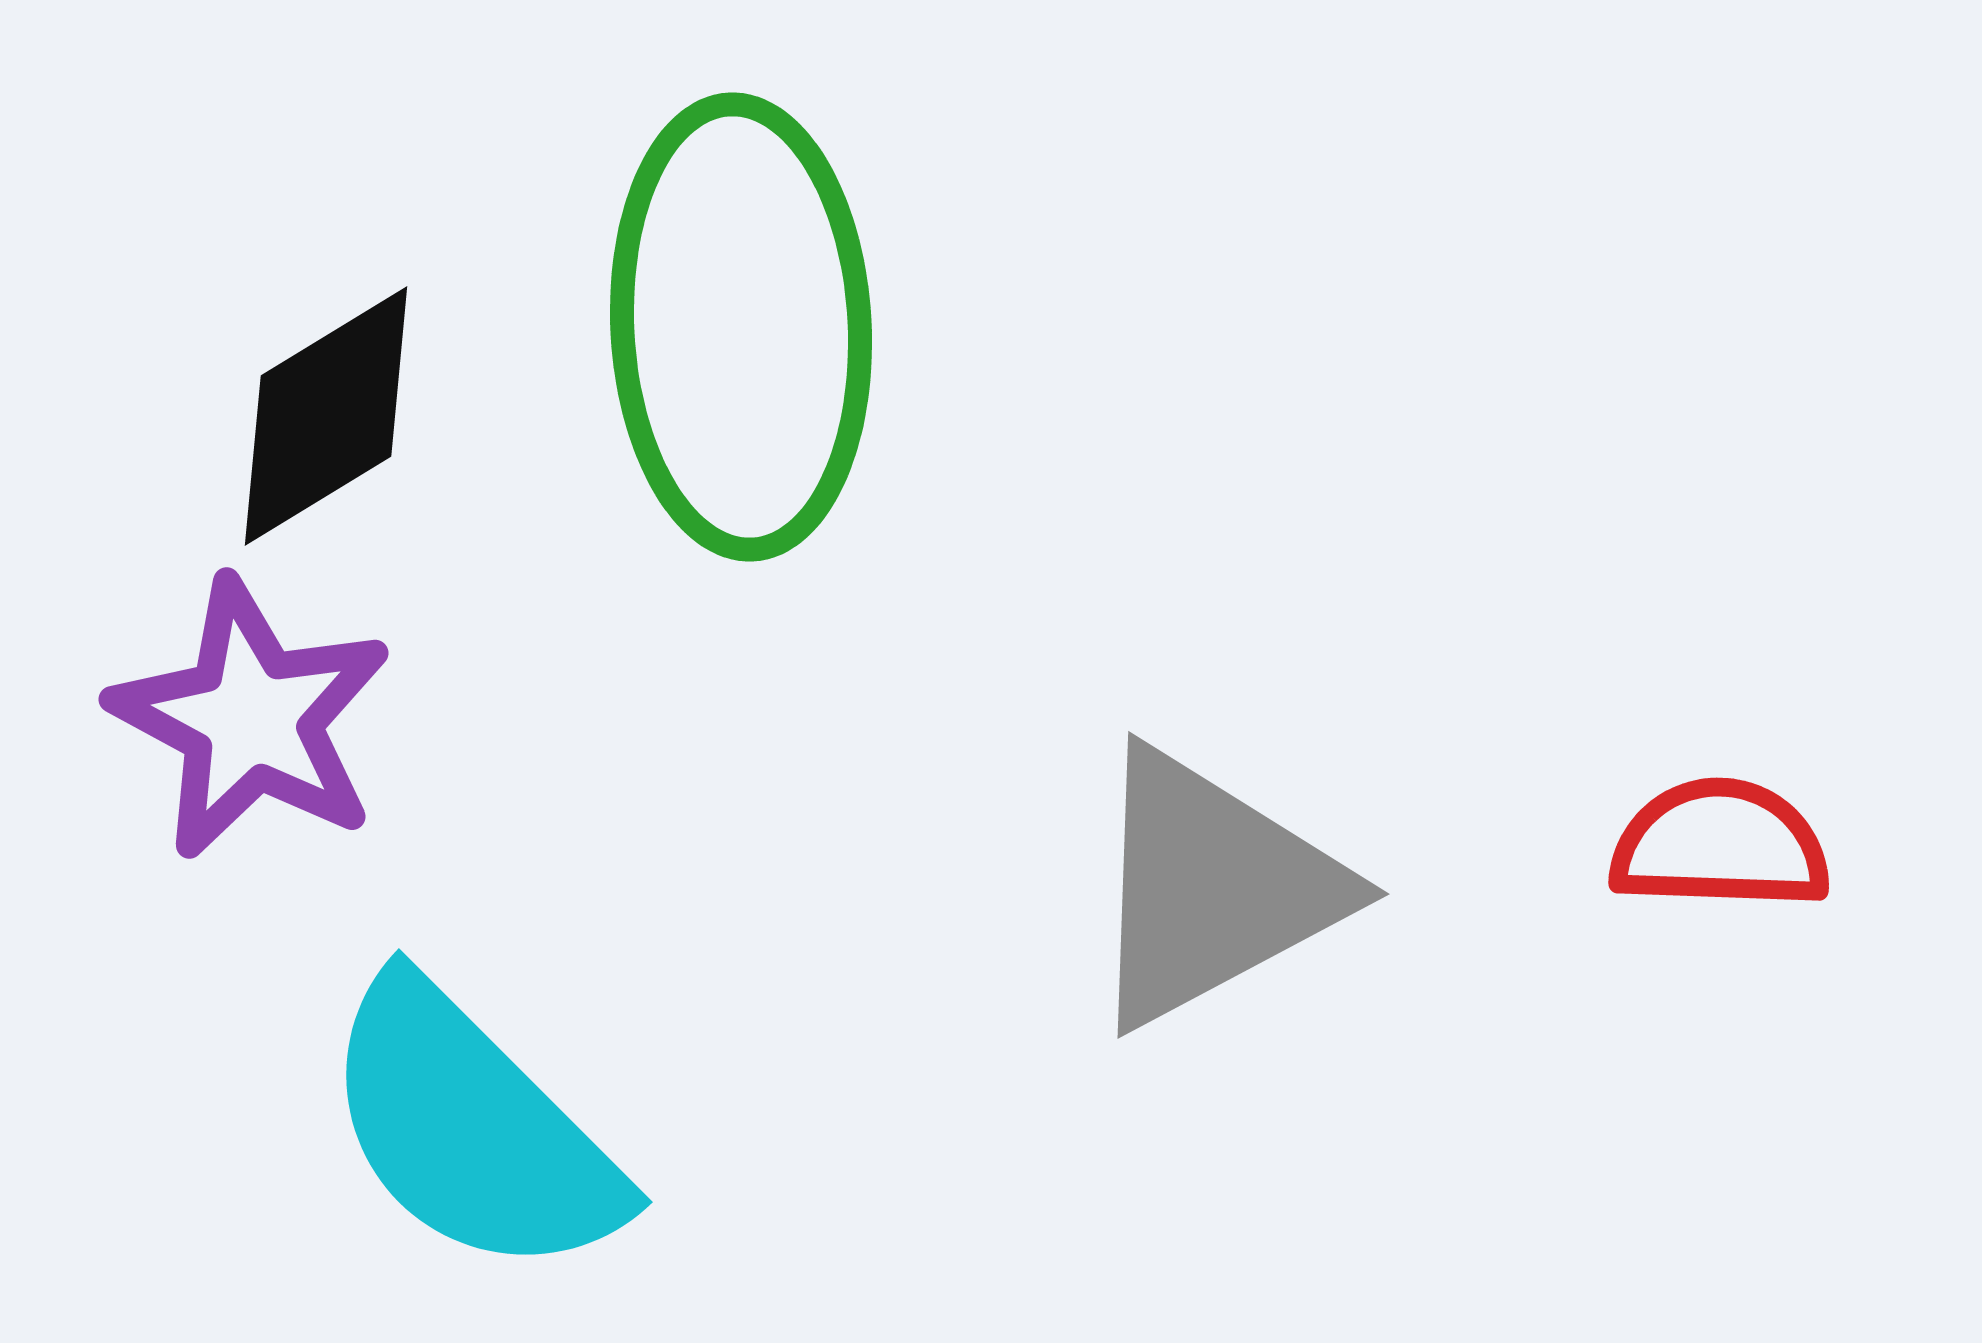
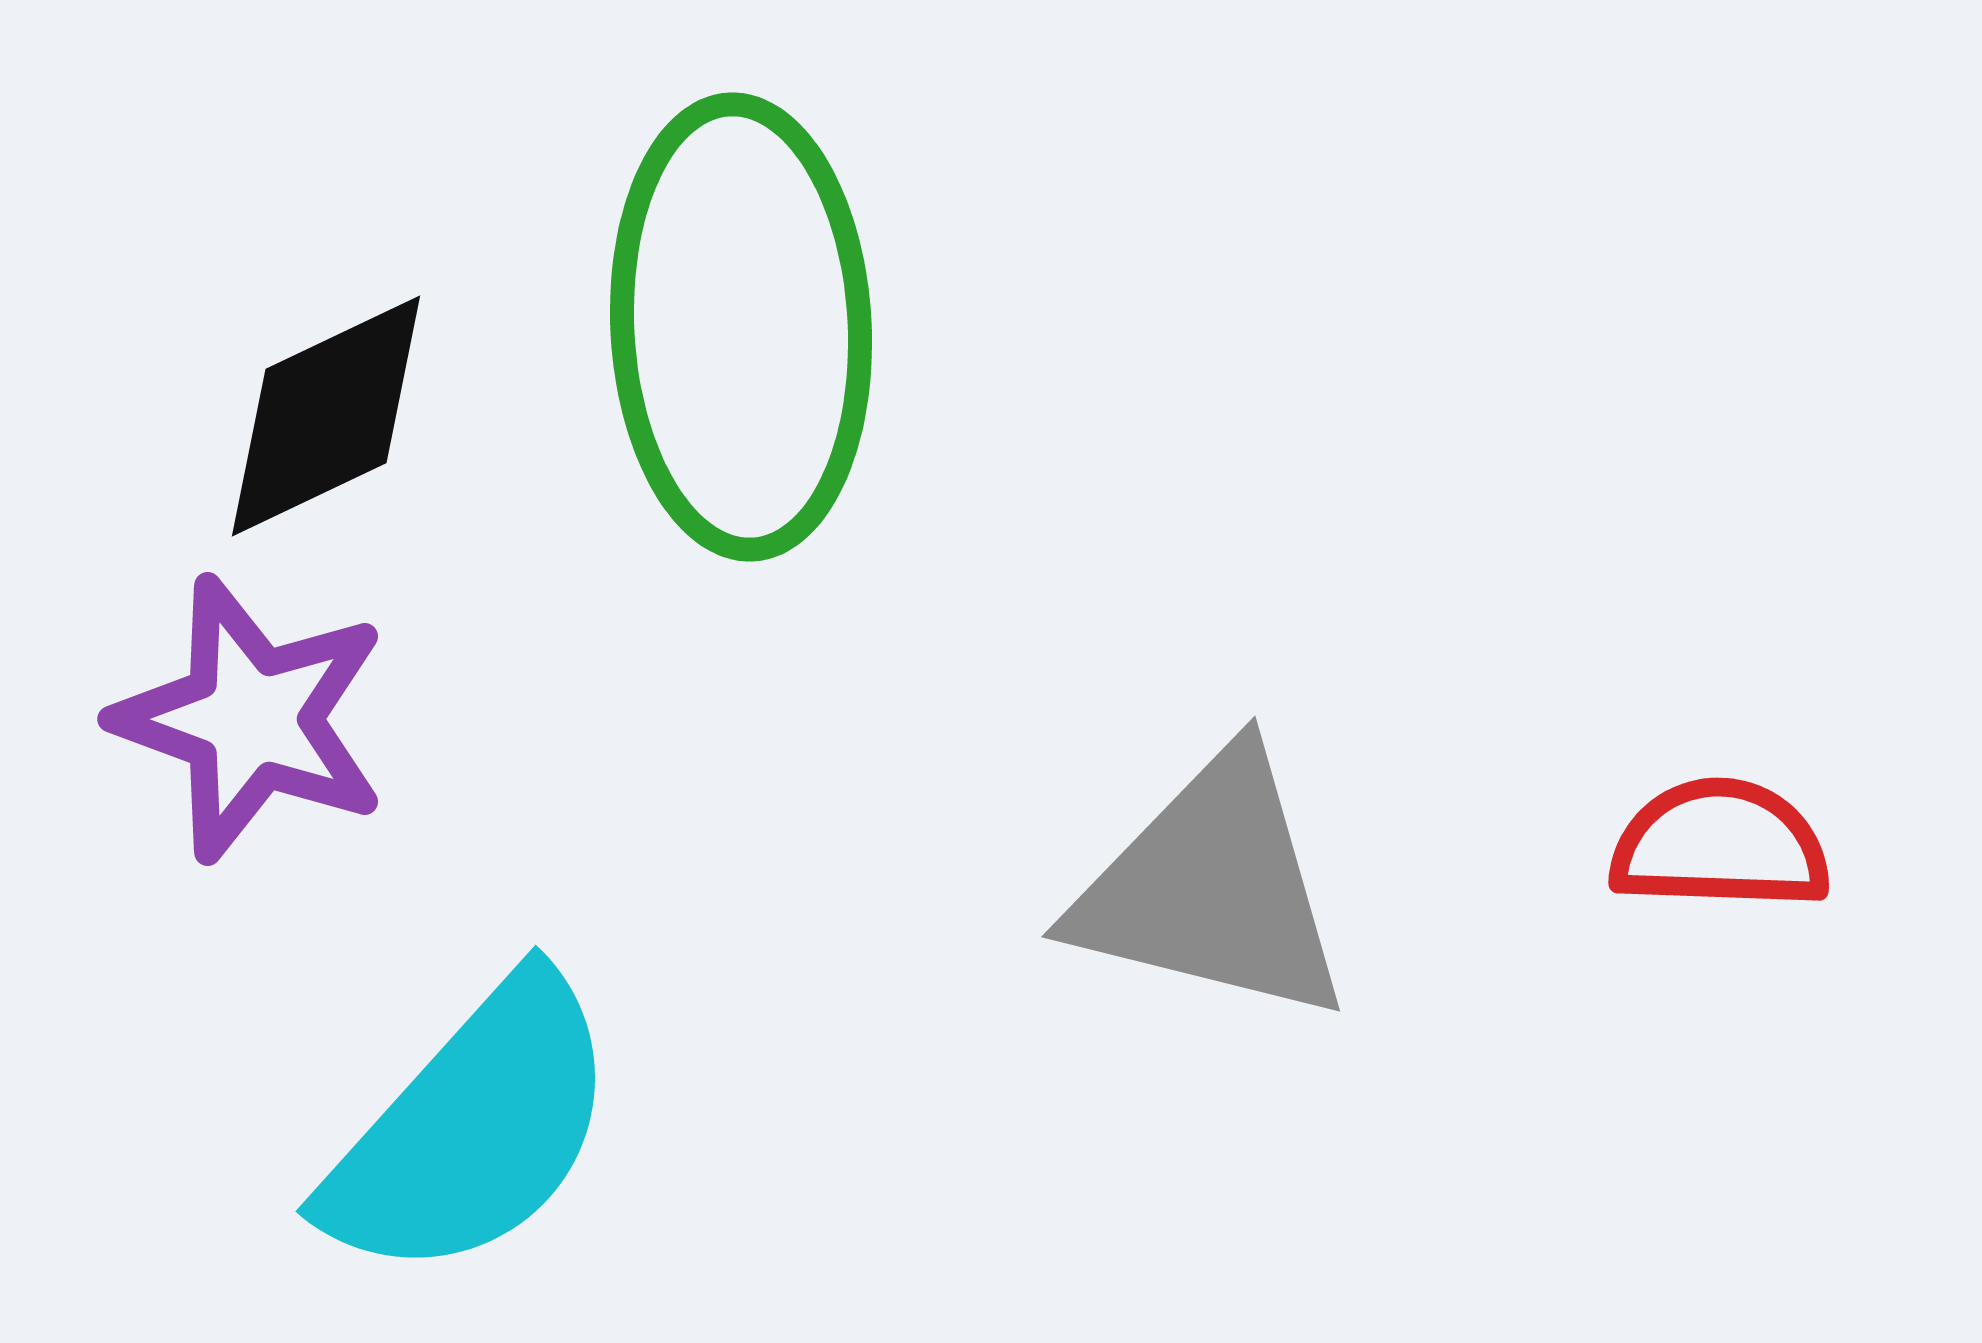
black diamond: rotated 6 degrees clockwise
purple star: rotated 8 degrees counterclockwise
gray triangle: rotated 42 degrees clockwise
cyan semicircle: rotated 93 degrees counterclockwise
